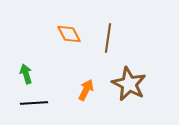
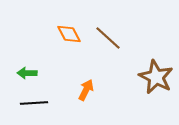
brown line: rotated 56 degrees counterclockwise
green arrow: moved 1 px right, 1 px up; rotated 72 degrees counterclockwise
brown star: moved 27 px right, 7 px up
